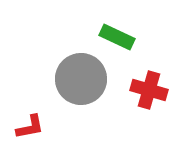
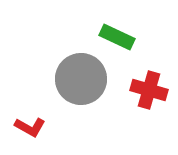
red L-shape: rotated 40 degrees clockwise
